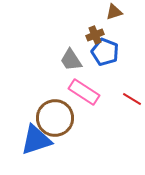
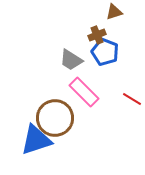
brown cross: moved 2 px right
gray trapezoid: rotated 25 degrees counterclockwise
pink rectangle: rotated 12 degrees clockwise
